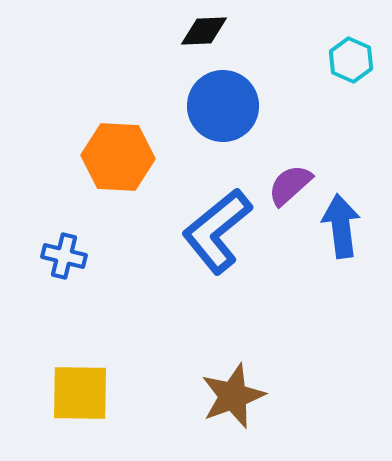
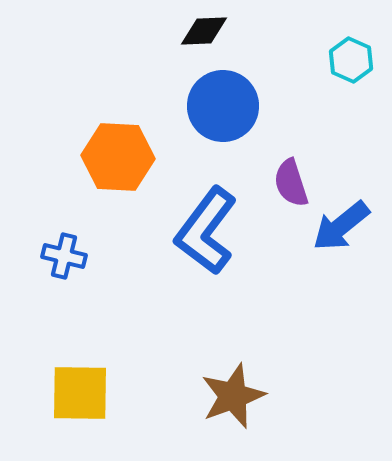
purple semicircle: moved 1 px right, 2 px up; rotated 66 degrees counterclockwise
blue arrow: rotated 122 degrees counterclockwise
blue L-shape: moved 11 px left; rotated 14 degrees counterclockwise
